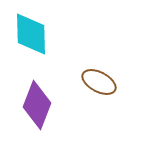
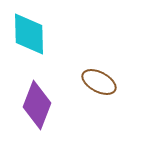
cyan diamond: moved 2 px left
